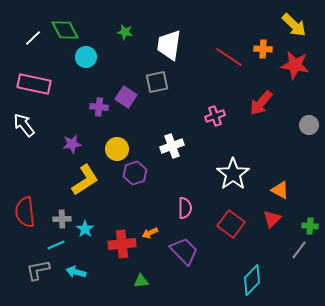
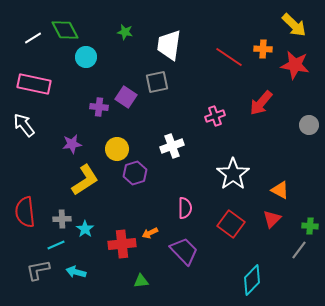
white line: rotated 12 degrees clockwise
